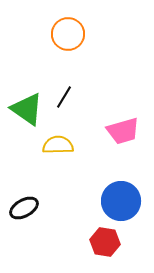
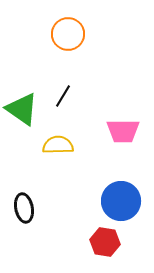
black line: moved 1 px left, 1 px up
green triangle: moved 5 px left
pink trapezoid: rotated 16 degrees clockwise
black ellipse: rotated 72 degrees counterclockwise
